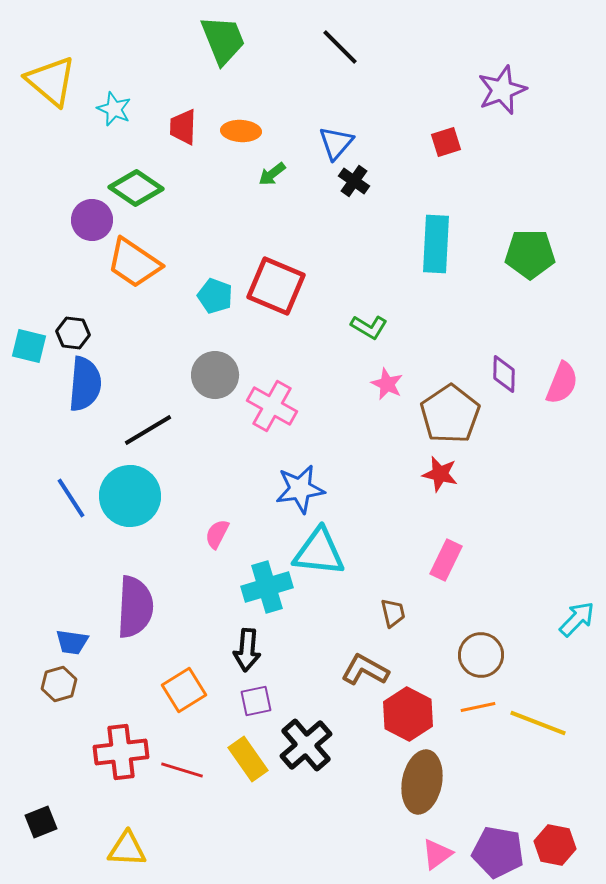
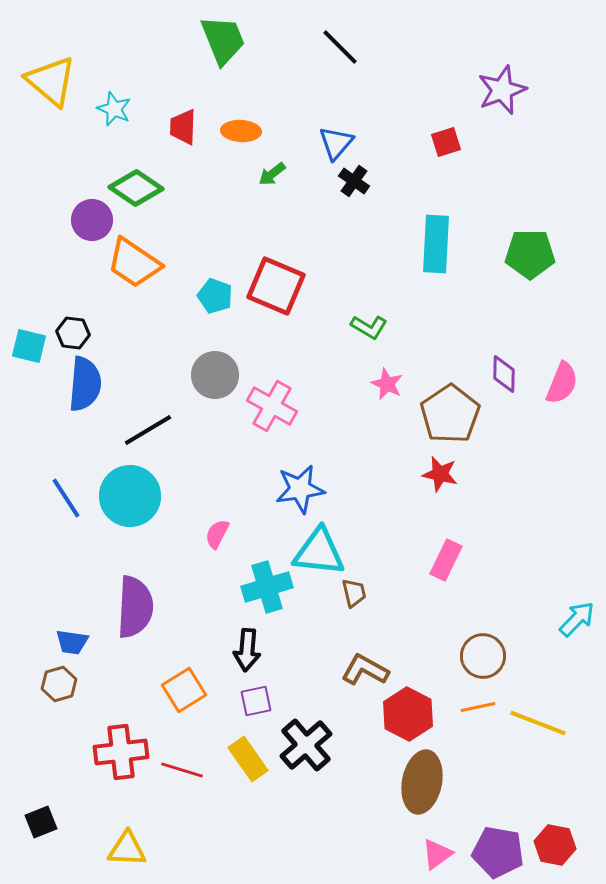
blue line at (71, 498): moved 5 px left
brown trapezoid at (393, 613): moved 39 px left, 20 px up
brown circle at (481, 655): moved 2 px right, 1 px down
